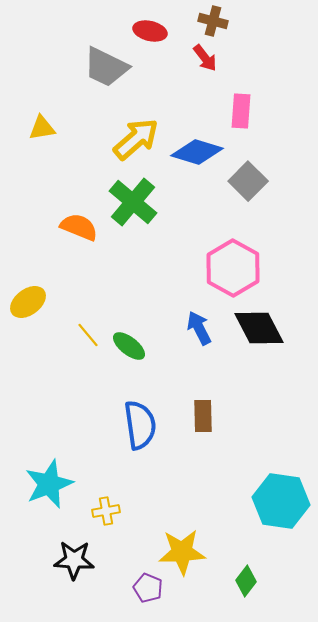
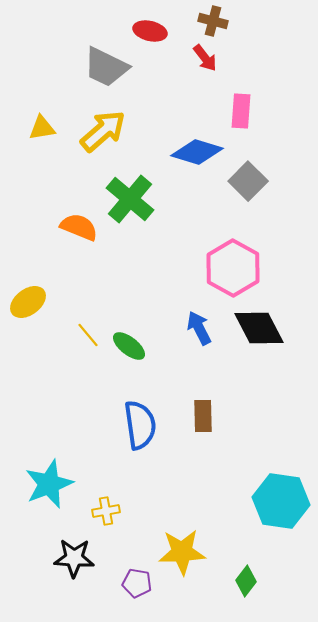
yellow arrow: moved 33 px left, 8 px up
green cross: moved 3 px left, 3 px up
black star: moved 2 px up
purple pentagon: moved 11 px left, 5 px up; rotated 12 degrees counterclockwise
